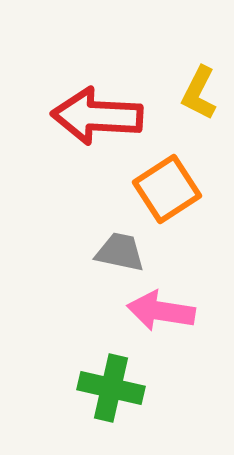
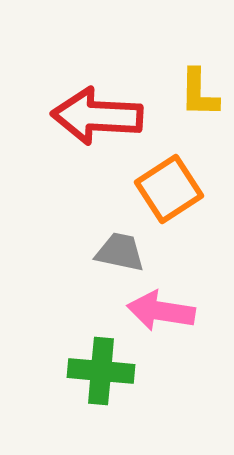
yellow L-shape: rotated 26 degrees counterclockwise
orange square: moved 2 px right
green cross: moved 10 px left, 17 px up; rotated 8 degrees counterclockwise
